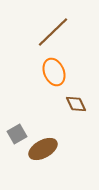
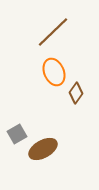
brown diamond: moved 11 px up; rotated 60 degrees clockwise
